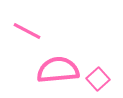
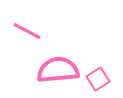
pink square: rotated 10 degrees clockwise
